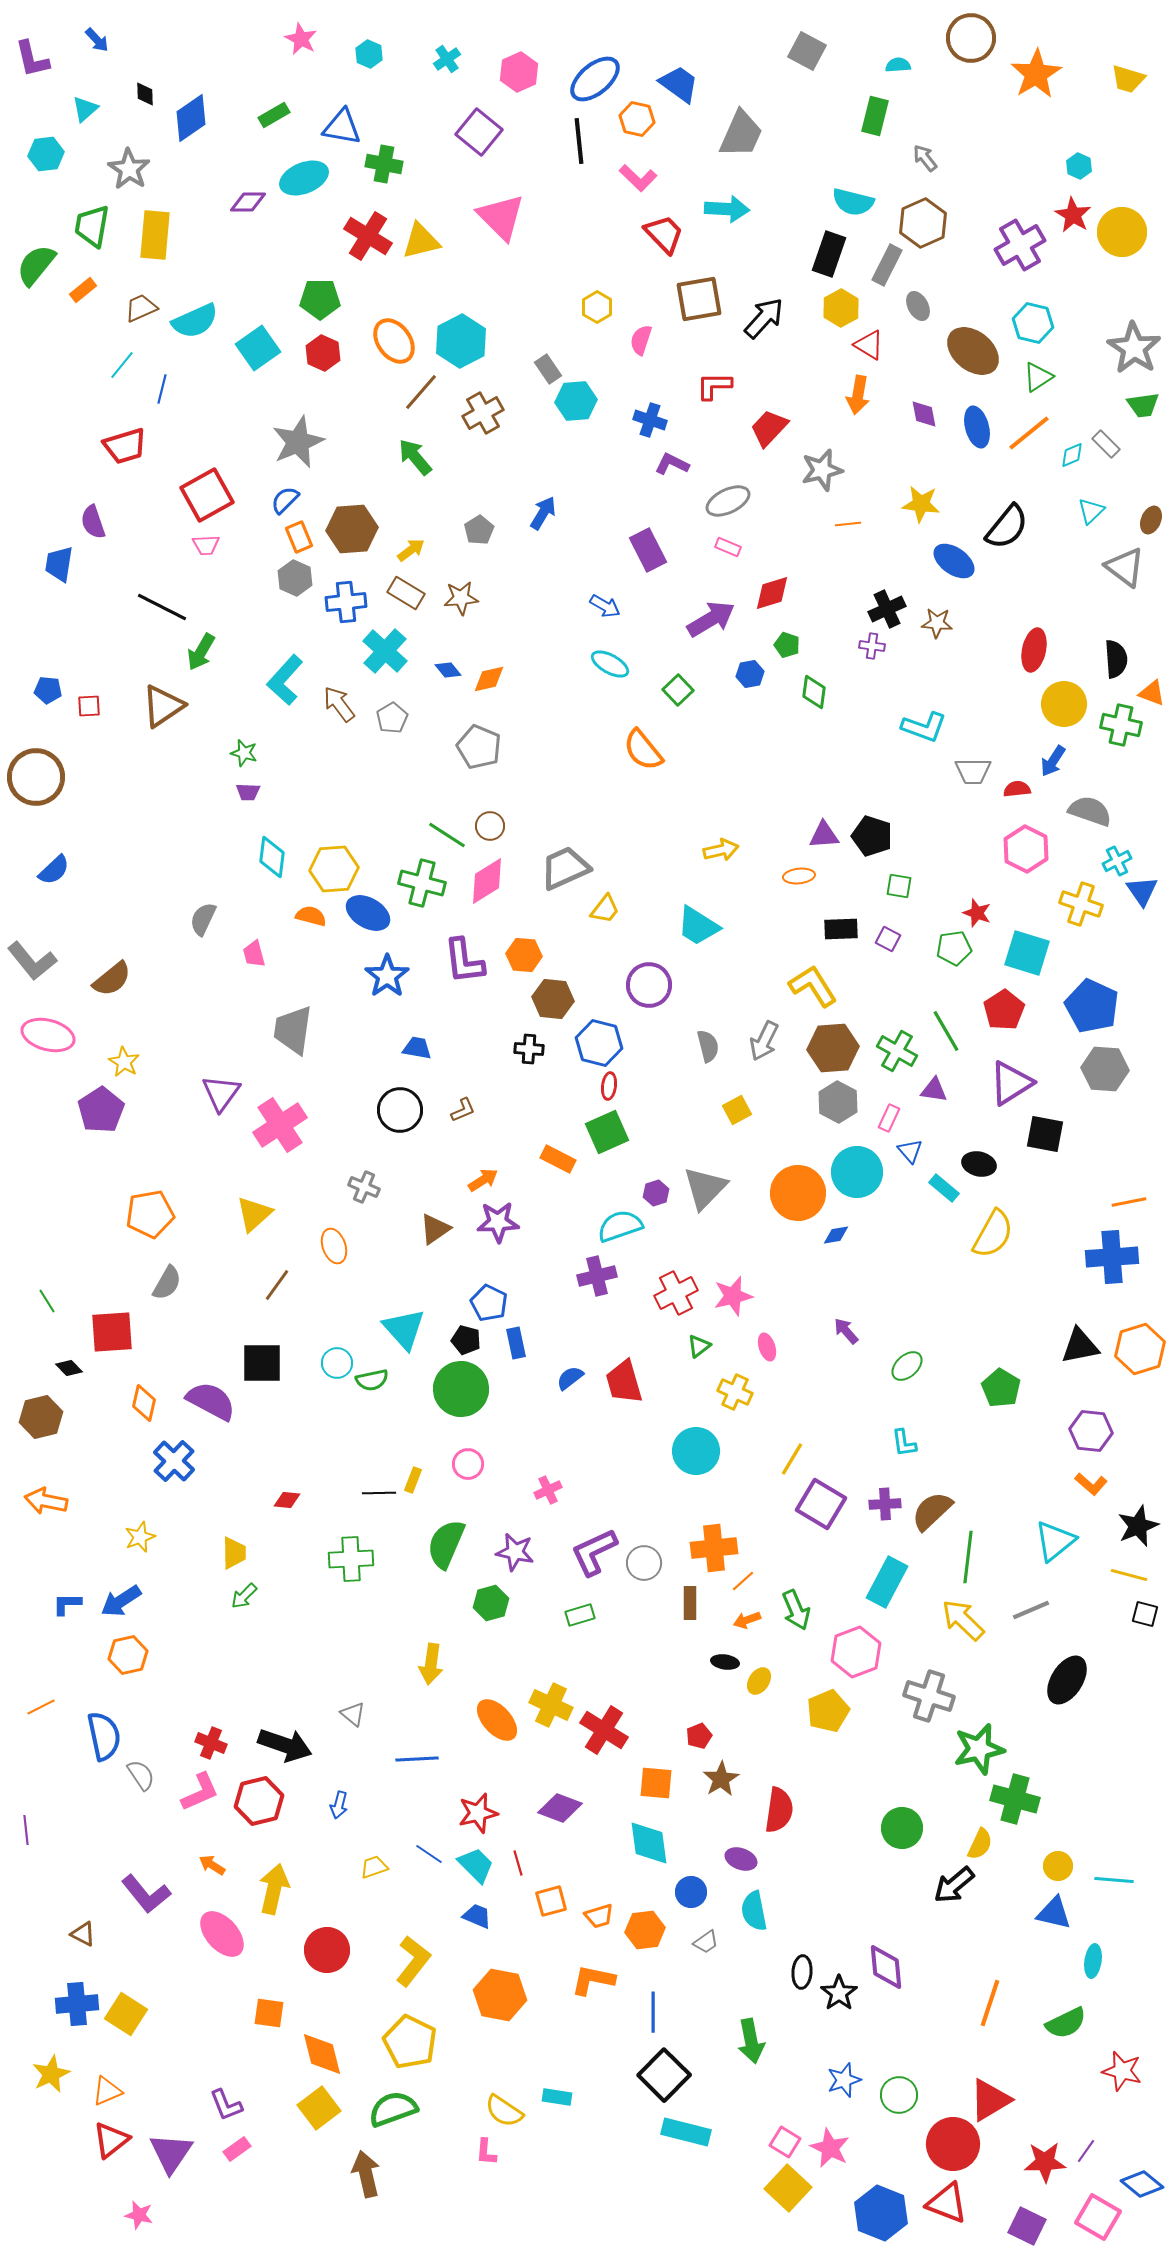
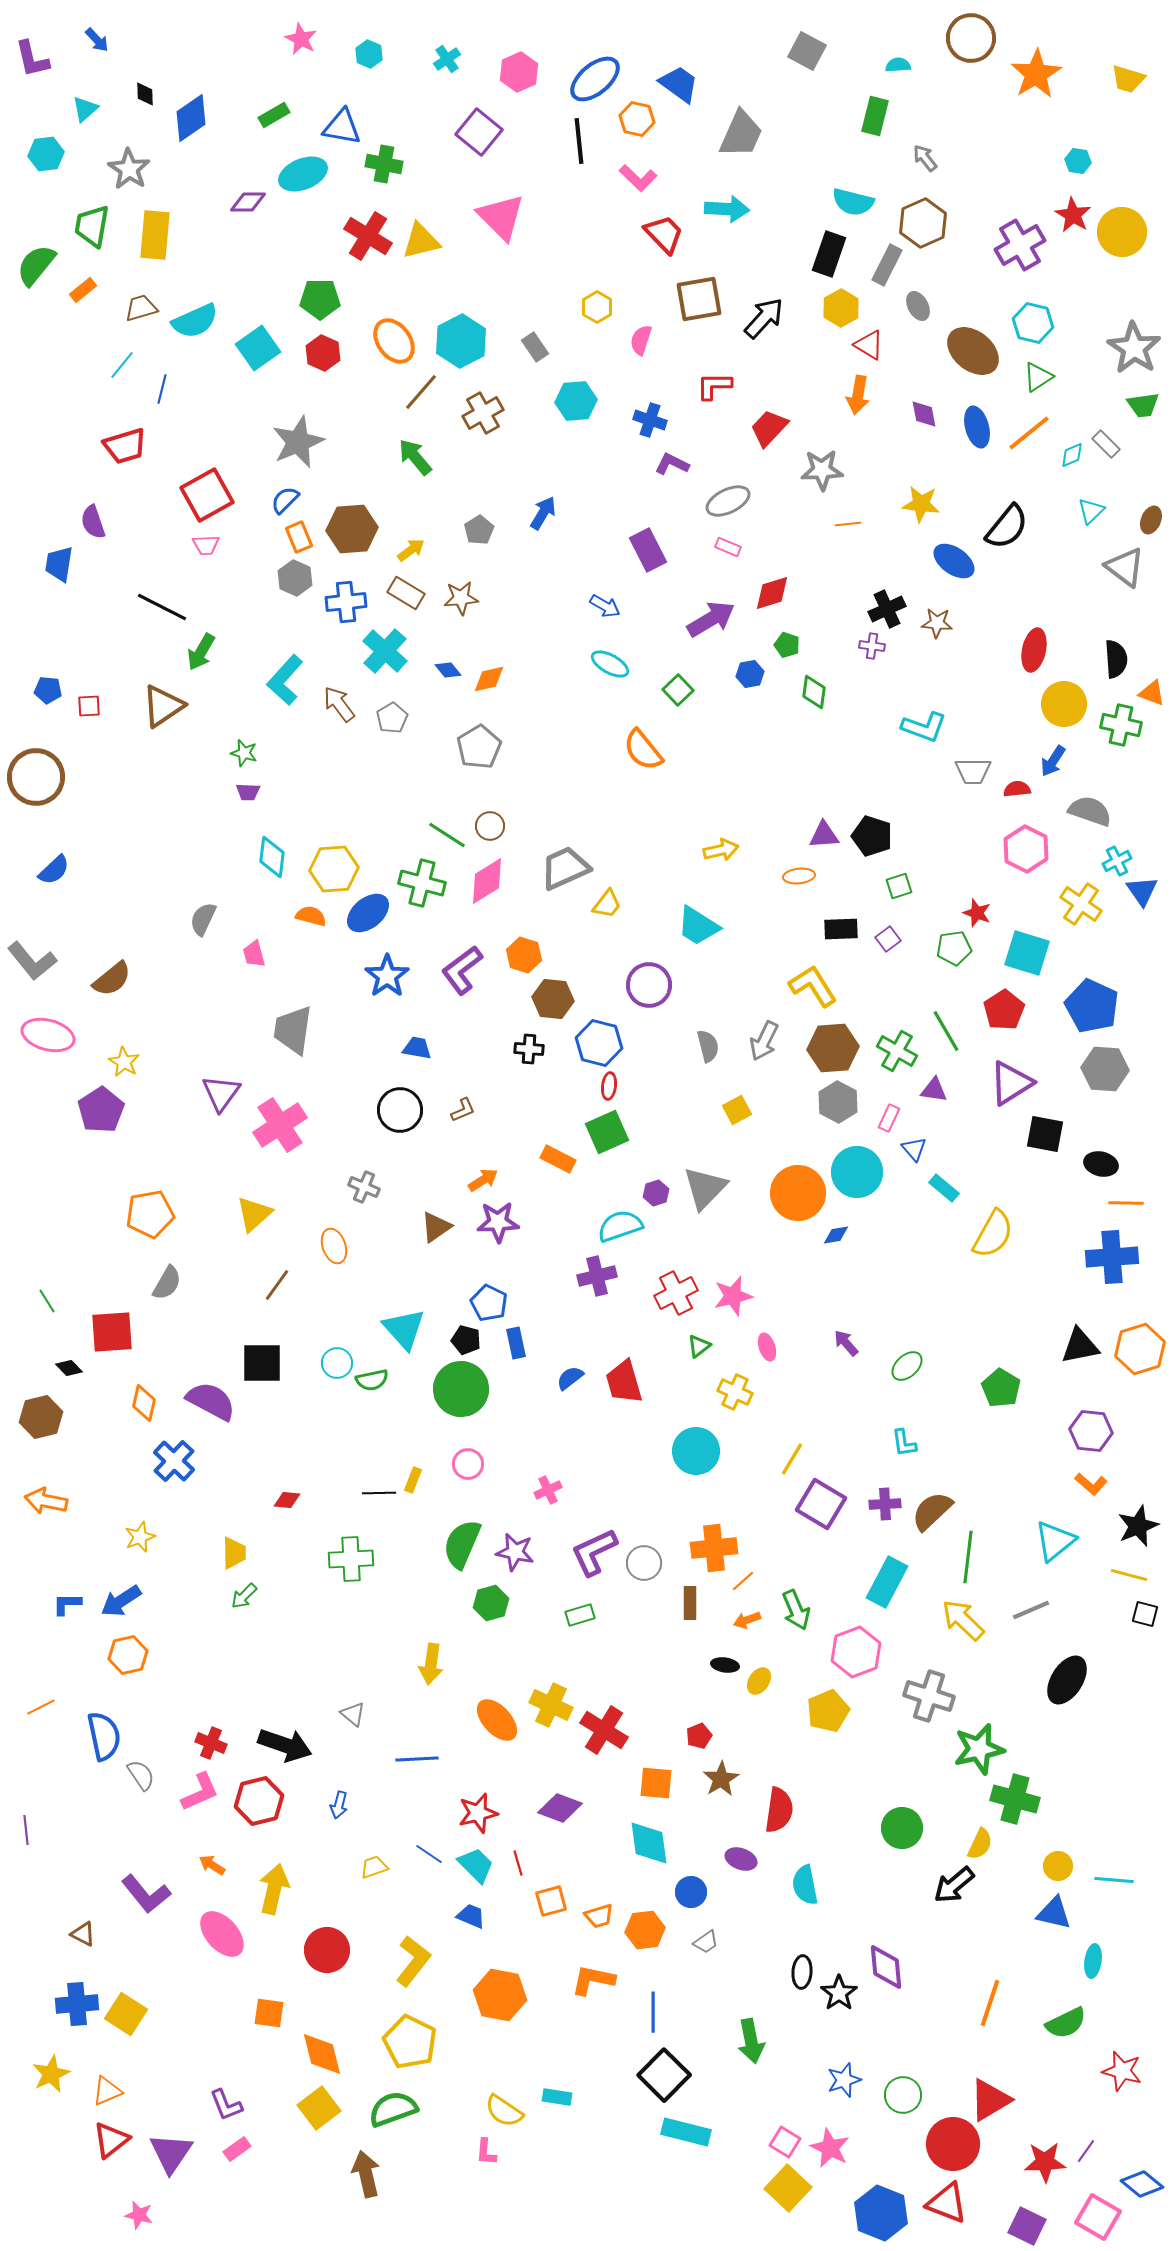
cyan hexagon at (1079, 166): moved 1 px left, 5 px up; rotated 15 degrees counterclockwise
cyan ellipse at (304, 178): moved 1 px left, 4 px up
brown trapezoid at (141, 308): rotated 8 degrees clockwise
gray rectangle at (548, 369): moved 13 px left, 22 px up
gray star at (822, 470): rotated 12 degrees clockwise
gray pentagon at (479, 747): rotated 18 degrees clockwise
green square at (899, 886): rotated 28 degrees counterclockwise
yellow cross at (1081, 904): rotated 15 degrees clockwise
yellow trapezoid at (605, 909): moved 2 px right, 5 px up
blue ellipse at (368, 913): rotated 69 degrees counterclockwise
purple square at (888, 939): rotated 25 degrees clockwise
orange hexagon at (524, 955): rotated 12 degrees clockwise
purple L-shape at (464, 961): moved 2 px left, 9 px down; rotated 60 degrees clockwise
blue triangle at (910, 1151): moved 4 px right, 2 px up
black ellipse at (979, 1164): moved 122 px right
orange line at (1129, 1202): moved 3 px left, 1 px down; rotated 12 degrees clockwise
brown triangle at (435, 1229): moved 1 px right, 2 px up
purple arrow at (846, 1331): moved 12 px down
green semicircle at (446, 1544): moved 16 px right
black ellipse at (725, 1662): moved 3 px down
cyan semicircle at (754, 1911): moved 51 px right, 26 px up
blue trapezoid at (477, 1916): moved 6 px left
green circle at (899, 2095): moved 4 px right
